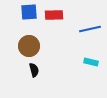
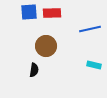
red rectangle: moved 2 px left, 2 px up
brown circle: moved 17 px right
cyan rectangle: moved 3 px right, 3 px down
black semicircle: rotated 24 degrees clockwise
